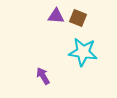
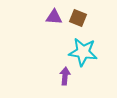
purple triangle: moved 2 px left, 1 px down
purple arrow: moved 22 px right; rotated 36 degrees clockwise
